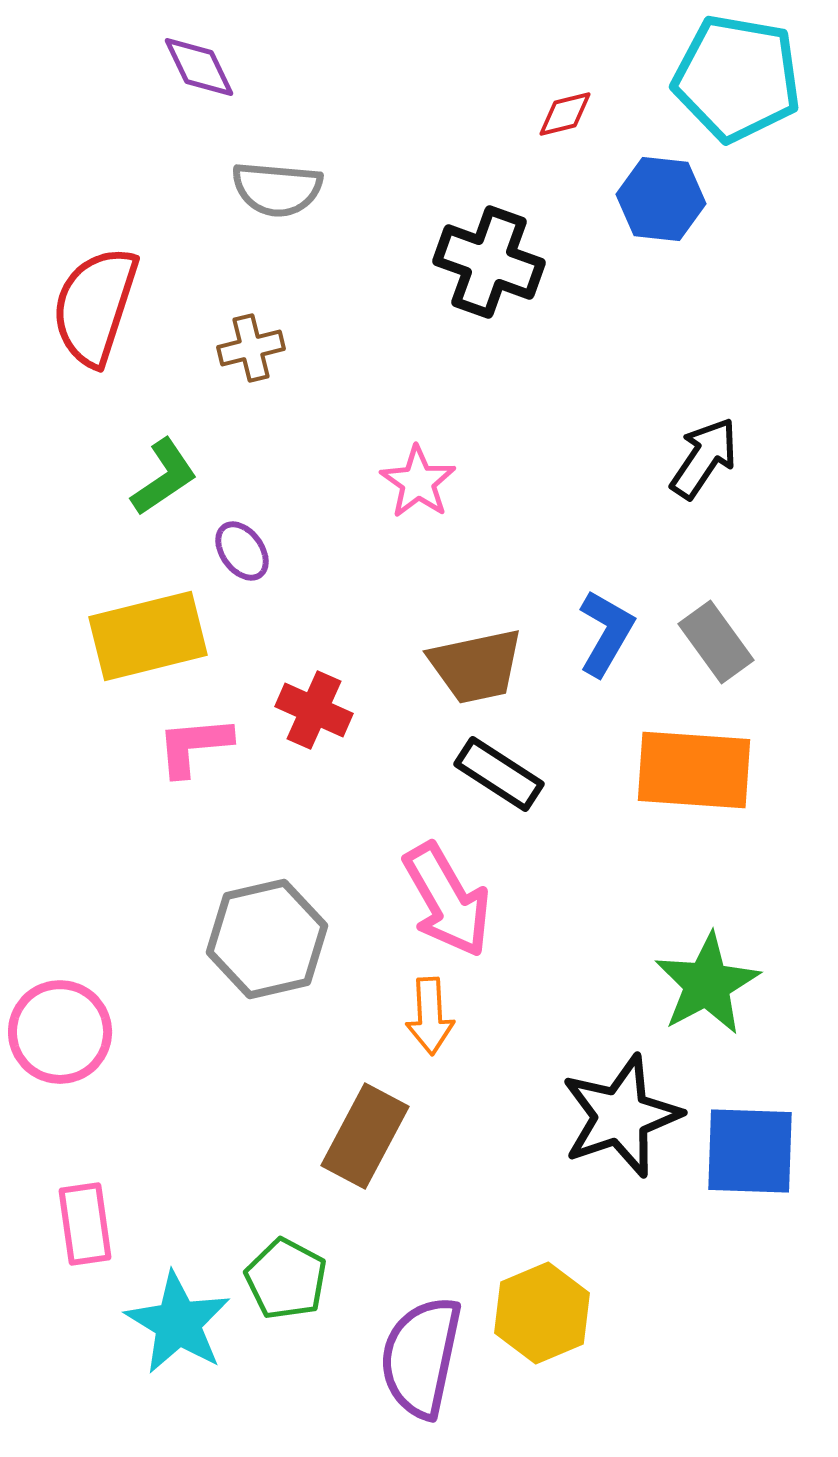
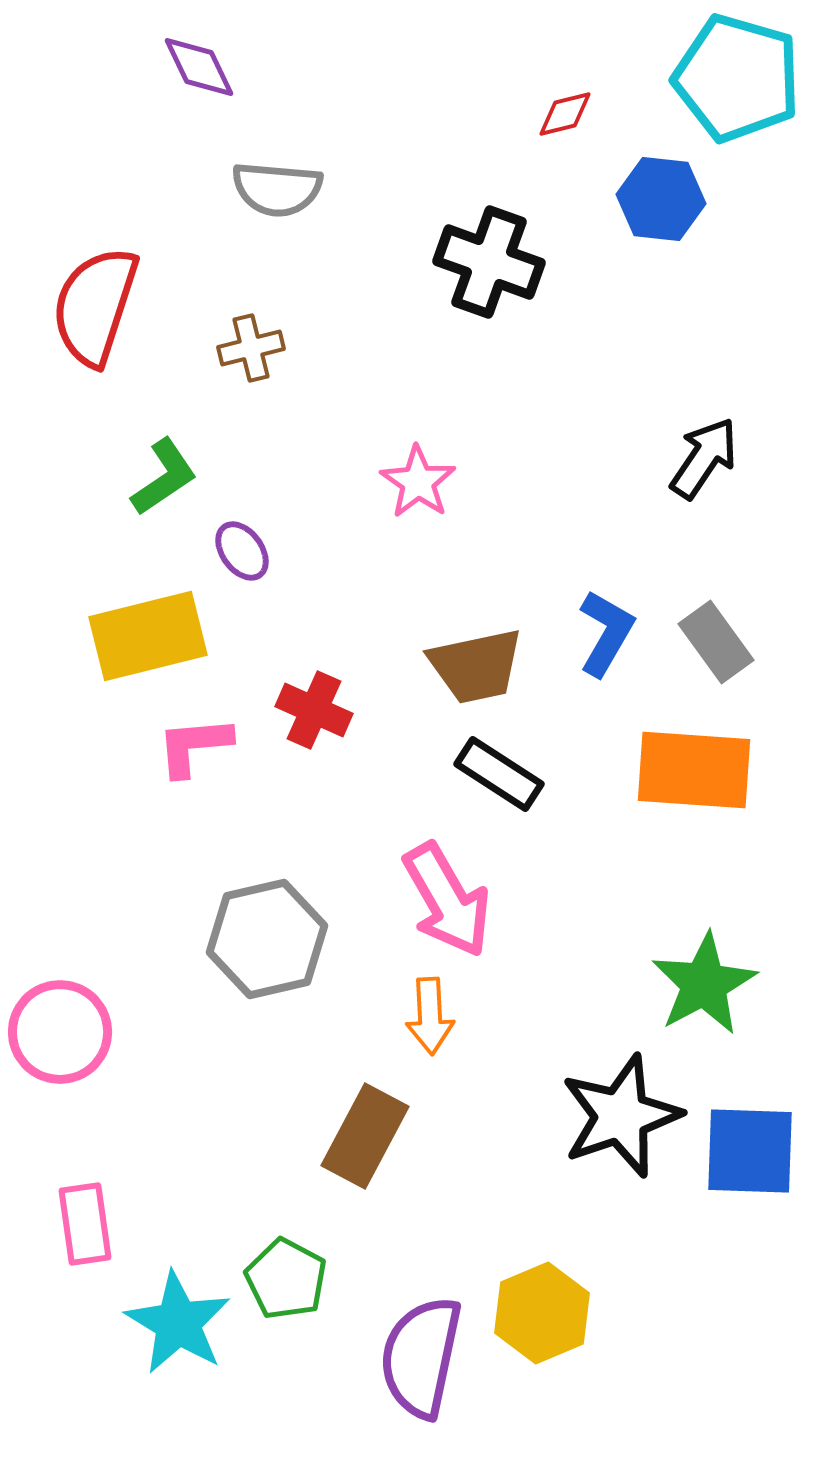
cyan pentagon: rotated 6 degrees clockwise
green star: moved 3 px left
